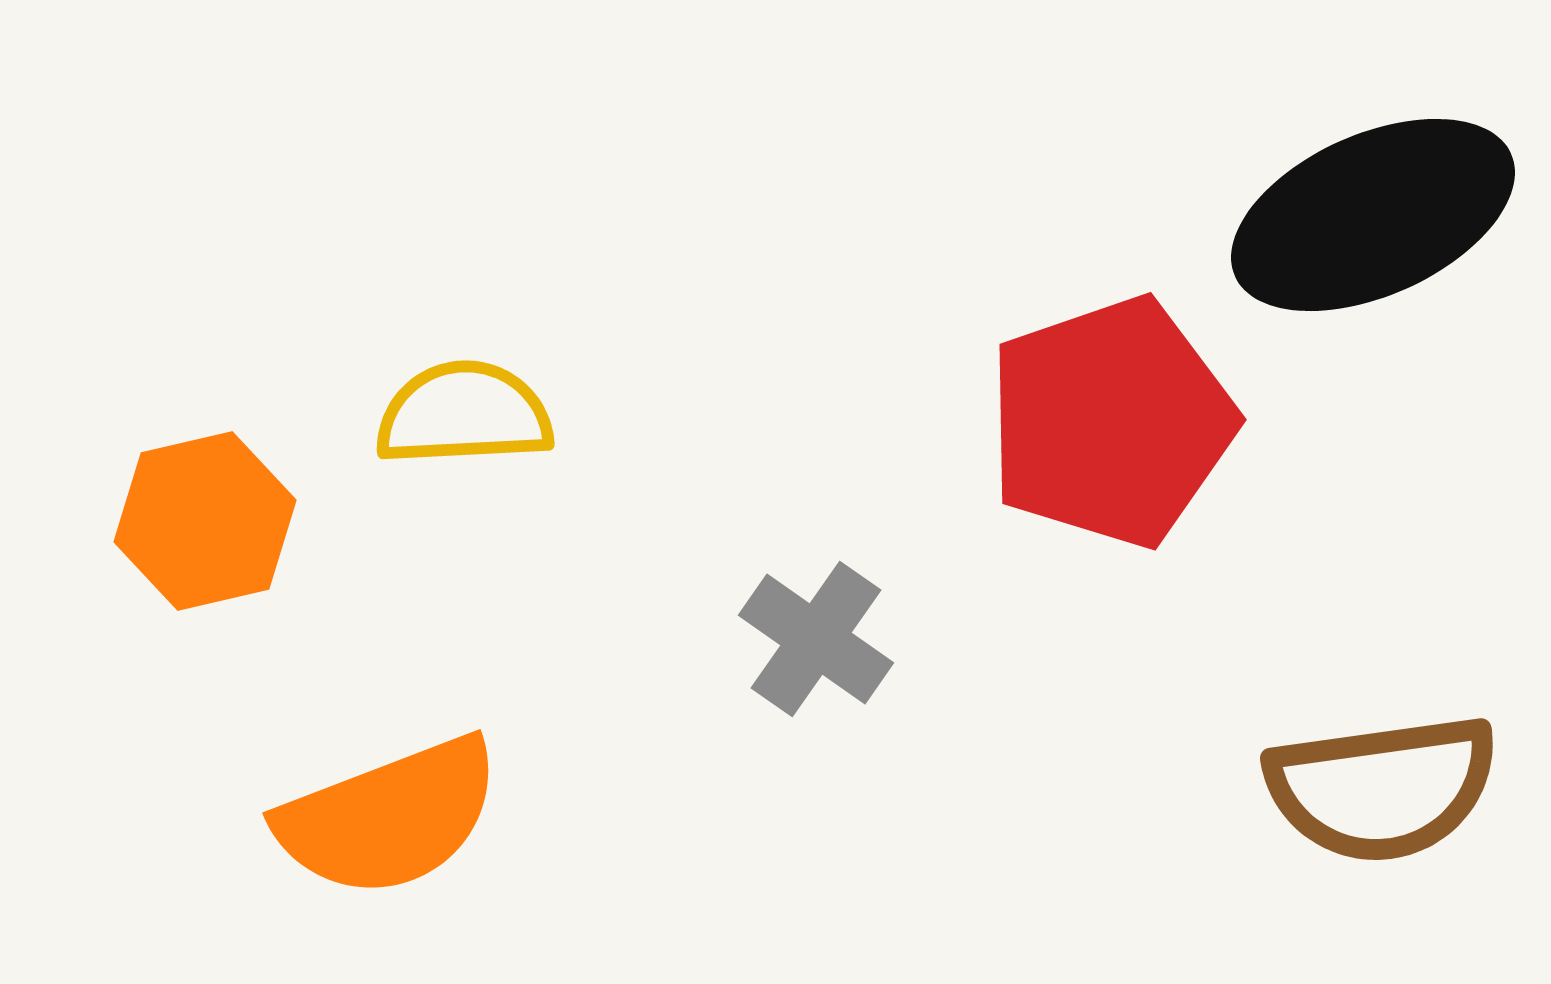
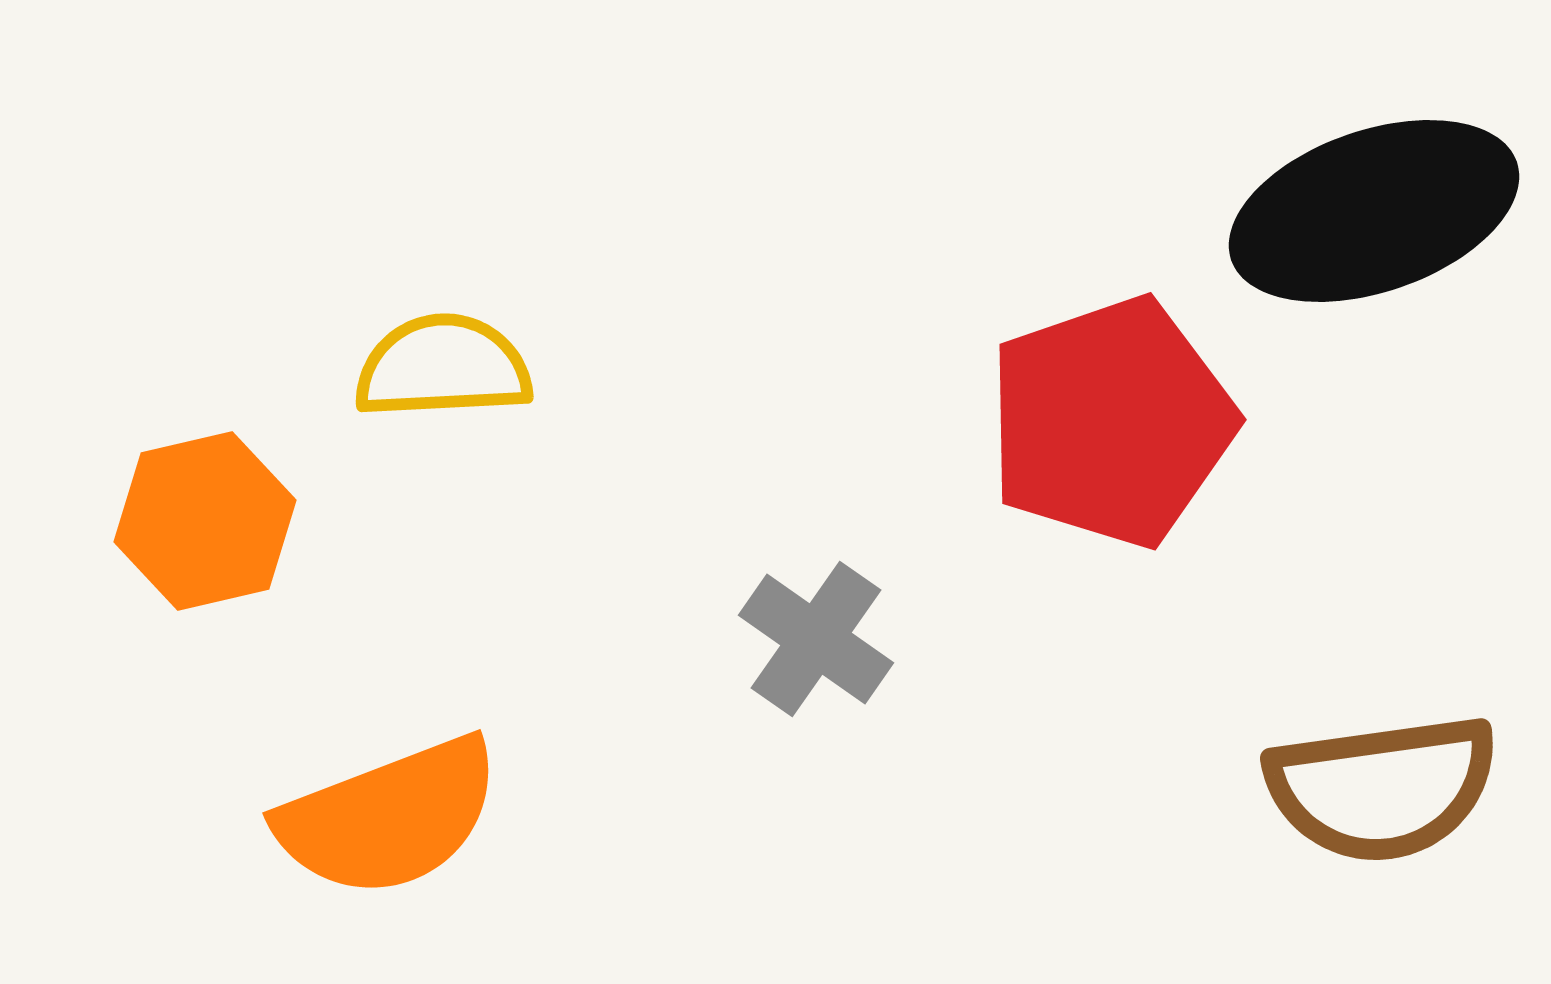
black ellipse: moved 1 px right, 4 px up; rotated 5 degrees clockwise
yellow semicircle: moved 21 px left, 47 px up
